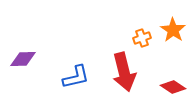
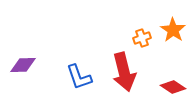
purple diamond: moved 6 px down
blue L-shape: moved 3 px right; rotated 84 degrees clockwise
